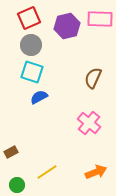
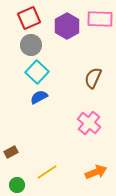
purple hexagon: rotated 15 degrees counterclockwise
cyan square: moved 5 px right; rotated 25 degrees clockwise
